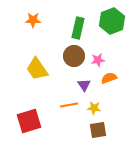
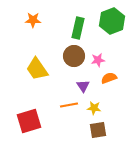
purple triangle: moved 1 px left, 1 px down
